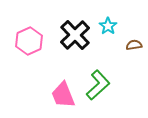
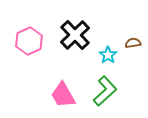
cyan star: moved 29 px down
brown semicircle: moved 1 px left, 2 px up
green L-shape: moved 7 px right, 6 px down
pink trapezoid: rotated 8 degrees counterclockwise
